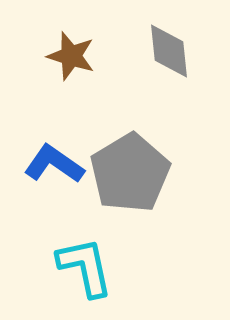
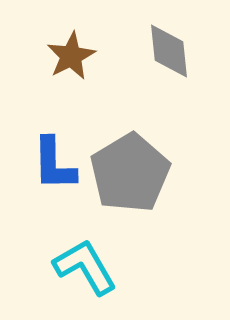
brown star: rotated 27 degrees clockwise
blue L-shape: rotated 126 degrees counterclockwise
cyan L-shape: rotated 18 degrees counterclockwise
